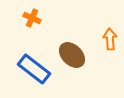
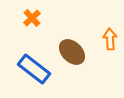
orange cross: rotated 24 degrees clockwise
brown ellipse: moved 3 px up
